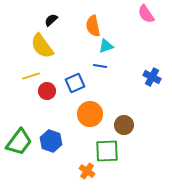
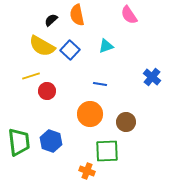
pink semicircle: moved 17 px left, 1 px down
orange semicircle: moved 16 px left, 11 px up
yellow semicircle: rotated 24 degrees counterclockwise
blue line: moved 18 px down
blue cross: rotated 12 degrees clockwise
blue square: moved 5 px left, 33 px up; rotated 24 degrees counterclockwise
brown circle: moved 2 px right, 3 px up
green trapezoid: rotated 44 degrees counterclockwise
orange cross: rotated 14 degrees counterclockwise
